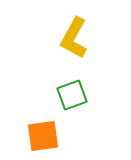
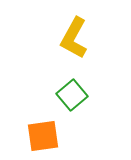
green square: rotated 20 degrees counterclockwise
